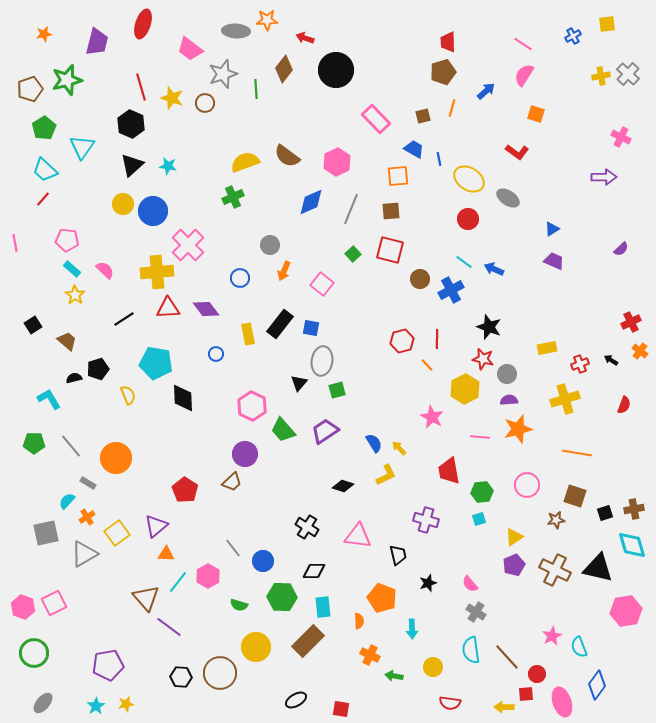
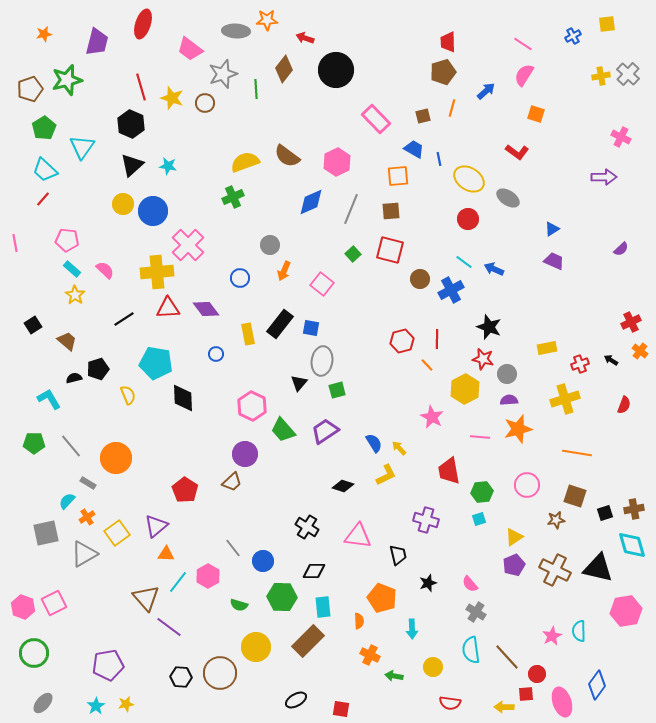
cyan semicircle at (579, 647): moved 16 px up; rotated 20 degrees clockwise
